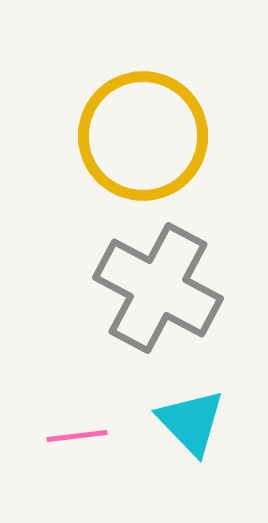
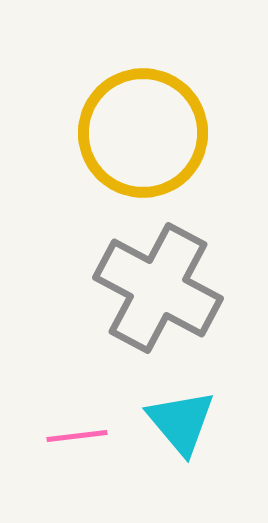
yellow circle: moved 3 px up
cyan triangle: moved 10 px left; rotated 4 degrees clockwise
